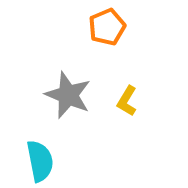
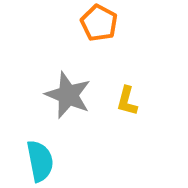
orange pentagon: moved 8 px left, 4 px up; rotated 21 degrees counterclockwise
yellow L-shape: rotated 16 degrees counterclockwise
